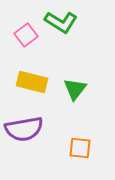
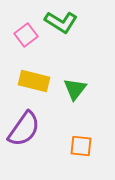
yellow rectangle: moved 2 px right, 1 px up
purple semicircle: rotated 45 degrees counterclockwise
orange square: moved 1 px right, 2 px up
